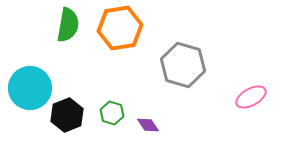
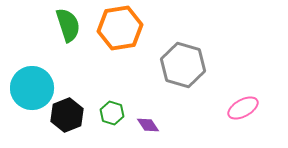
green semicircle: rotated 28 degrees counterclockwise
cyan circle: moved 2 px right
pink ellipse: moved 8 px left, 11 px down
